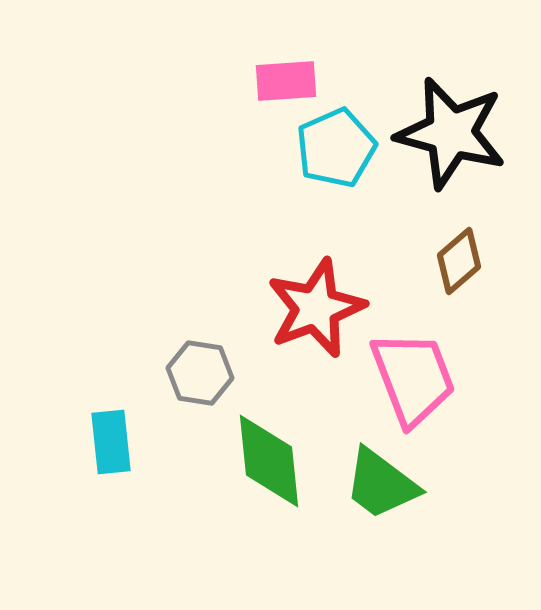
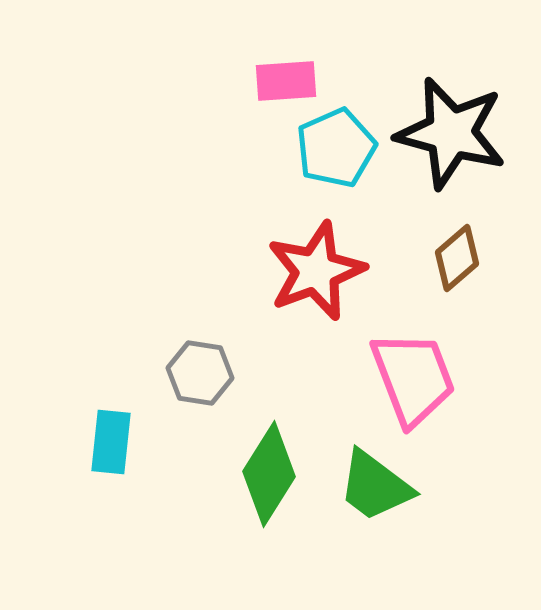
brown diamond: moved 2 px left, 3 px up
red star: moved 37 px up
cyan rectangle: rotated 12 degrees clockwise
green diamond: moved 13 px down; rotated 38 degrees clockwise
green trapezoid: moved 6 px left, 2 px down
